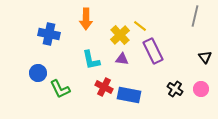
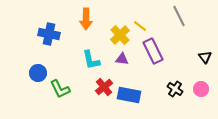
gray line: moved 16 px left; rotated 40 degrees counterclockwise
red cross: rotated 24 degrees clockwise
